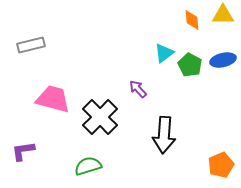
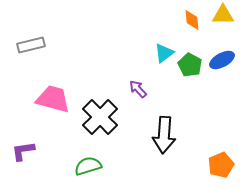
blue ellipse: moved 1 px left; rotated 15 degrees counterclockwise
